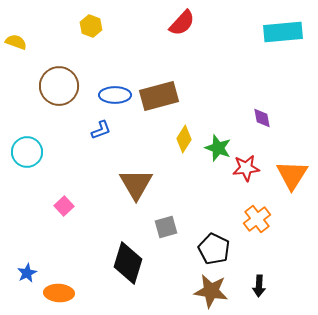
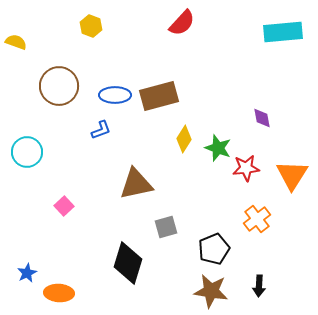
brown triangle: rotated 48 degrees clockwise
black pentagon: rotated 24 degrees clockwise
